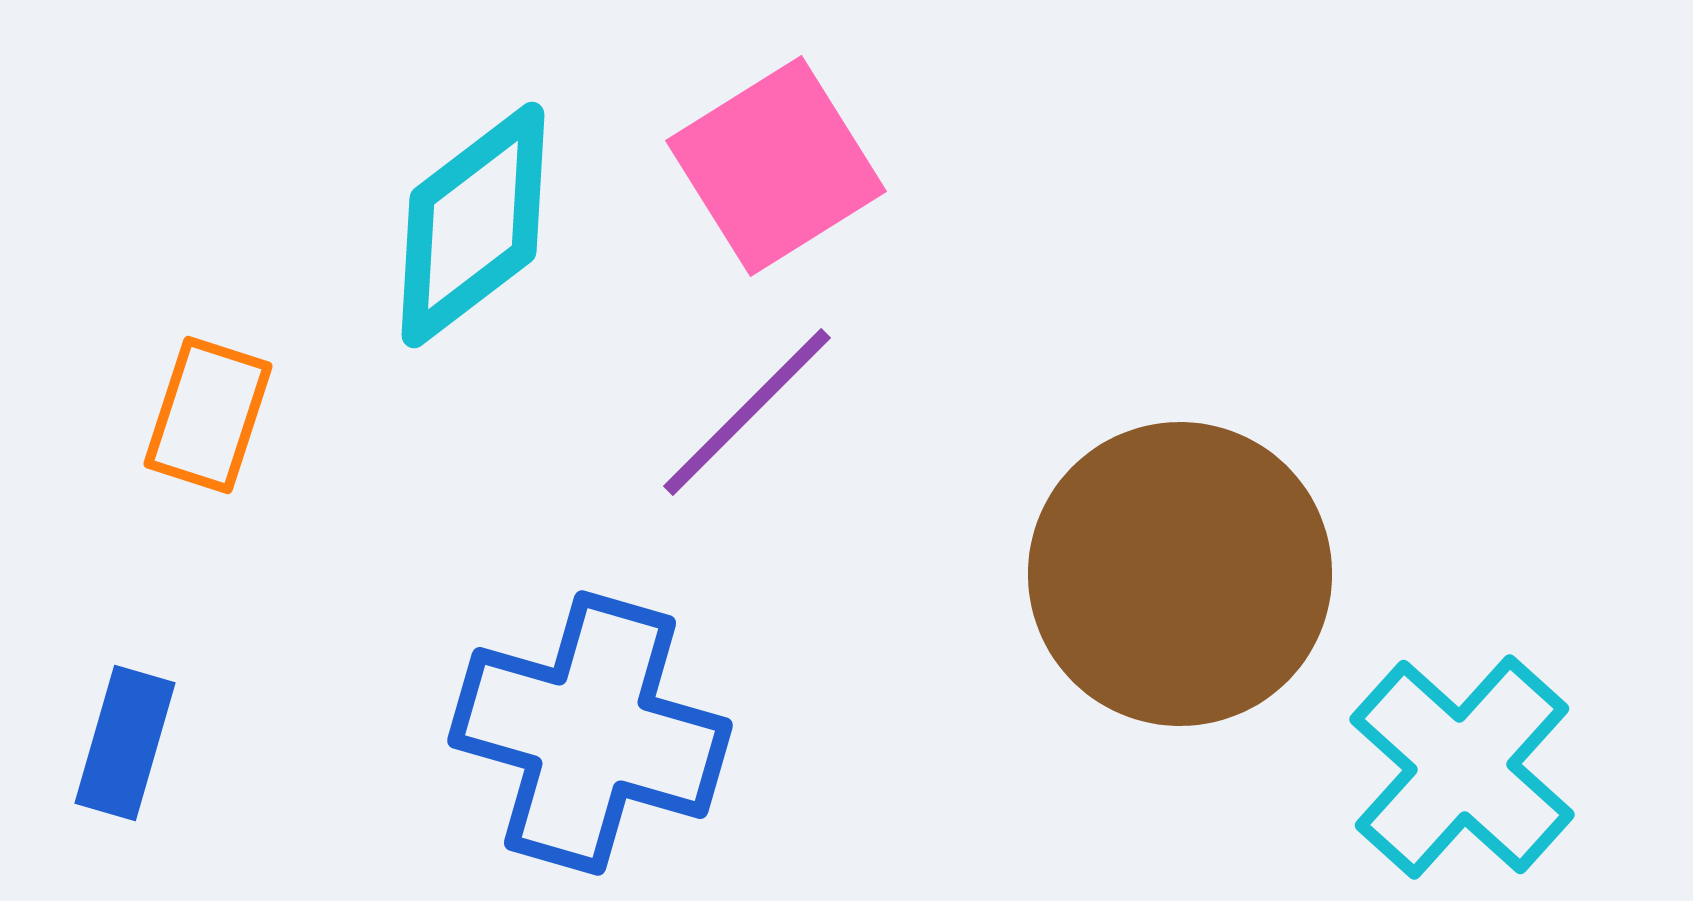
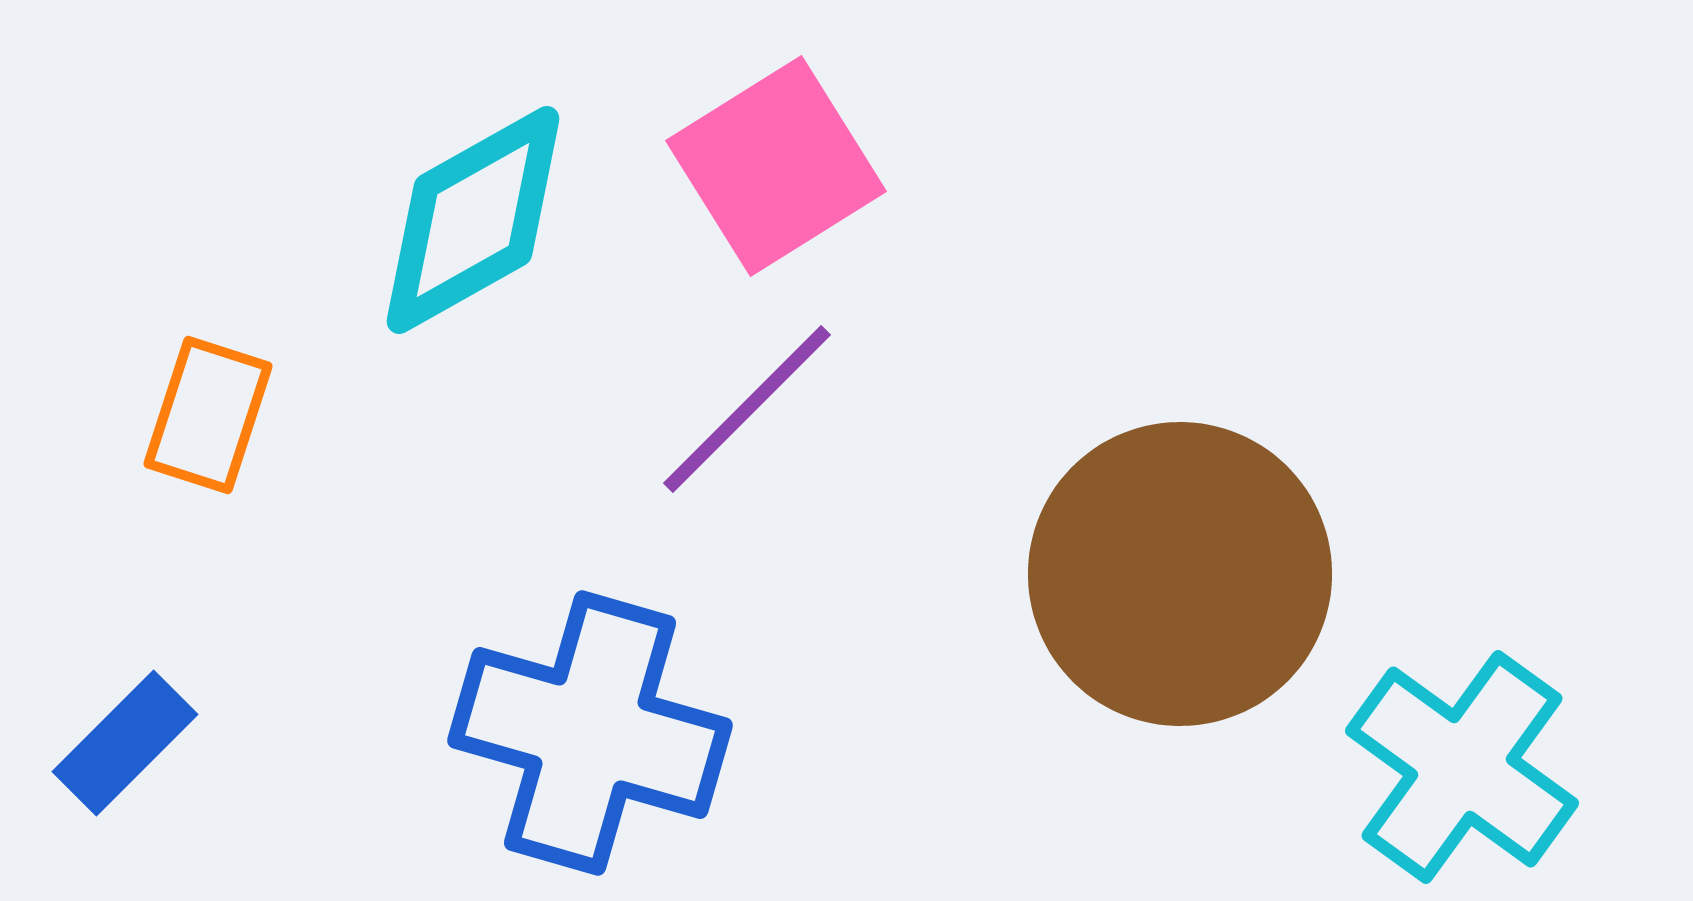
cyan diamond: moved 5 px up; rotated 8 degrees clockwise
purple line: moved 3 px up
blue rectangle: rotated 29 degrees clockwise
cyan cross: rotated 6 degrees counterclockwise
